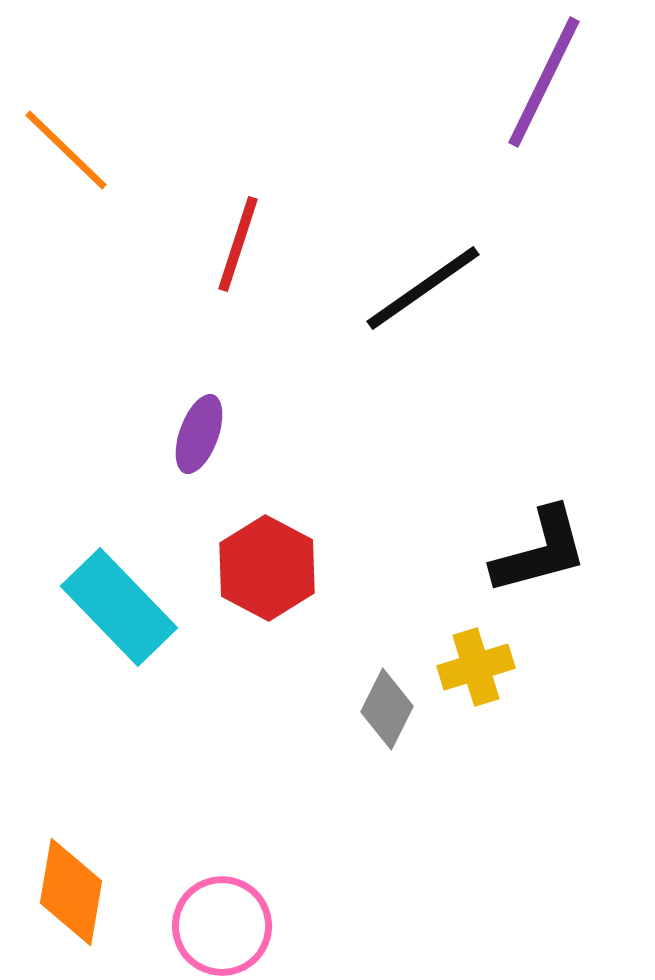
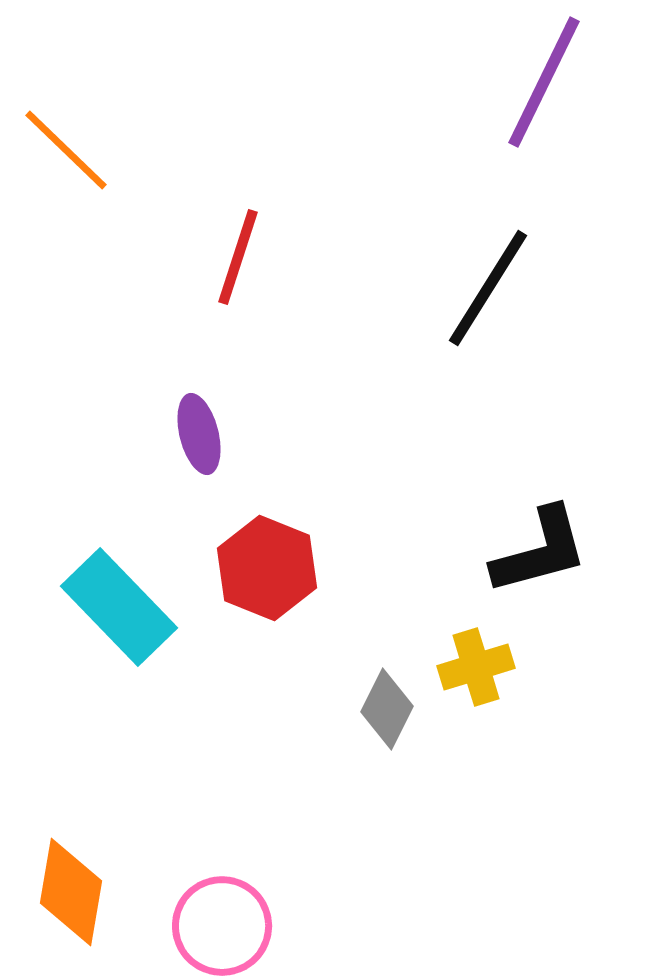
red line: moved 13 px down
black line: moved 65 px right; rotated 23 degrees counterclockwise
purple ellipse: rotated 34 degrees counterclockwise
red hexagon: rotated 6 degrees counterclockwise
